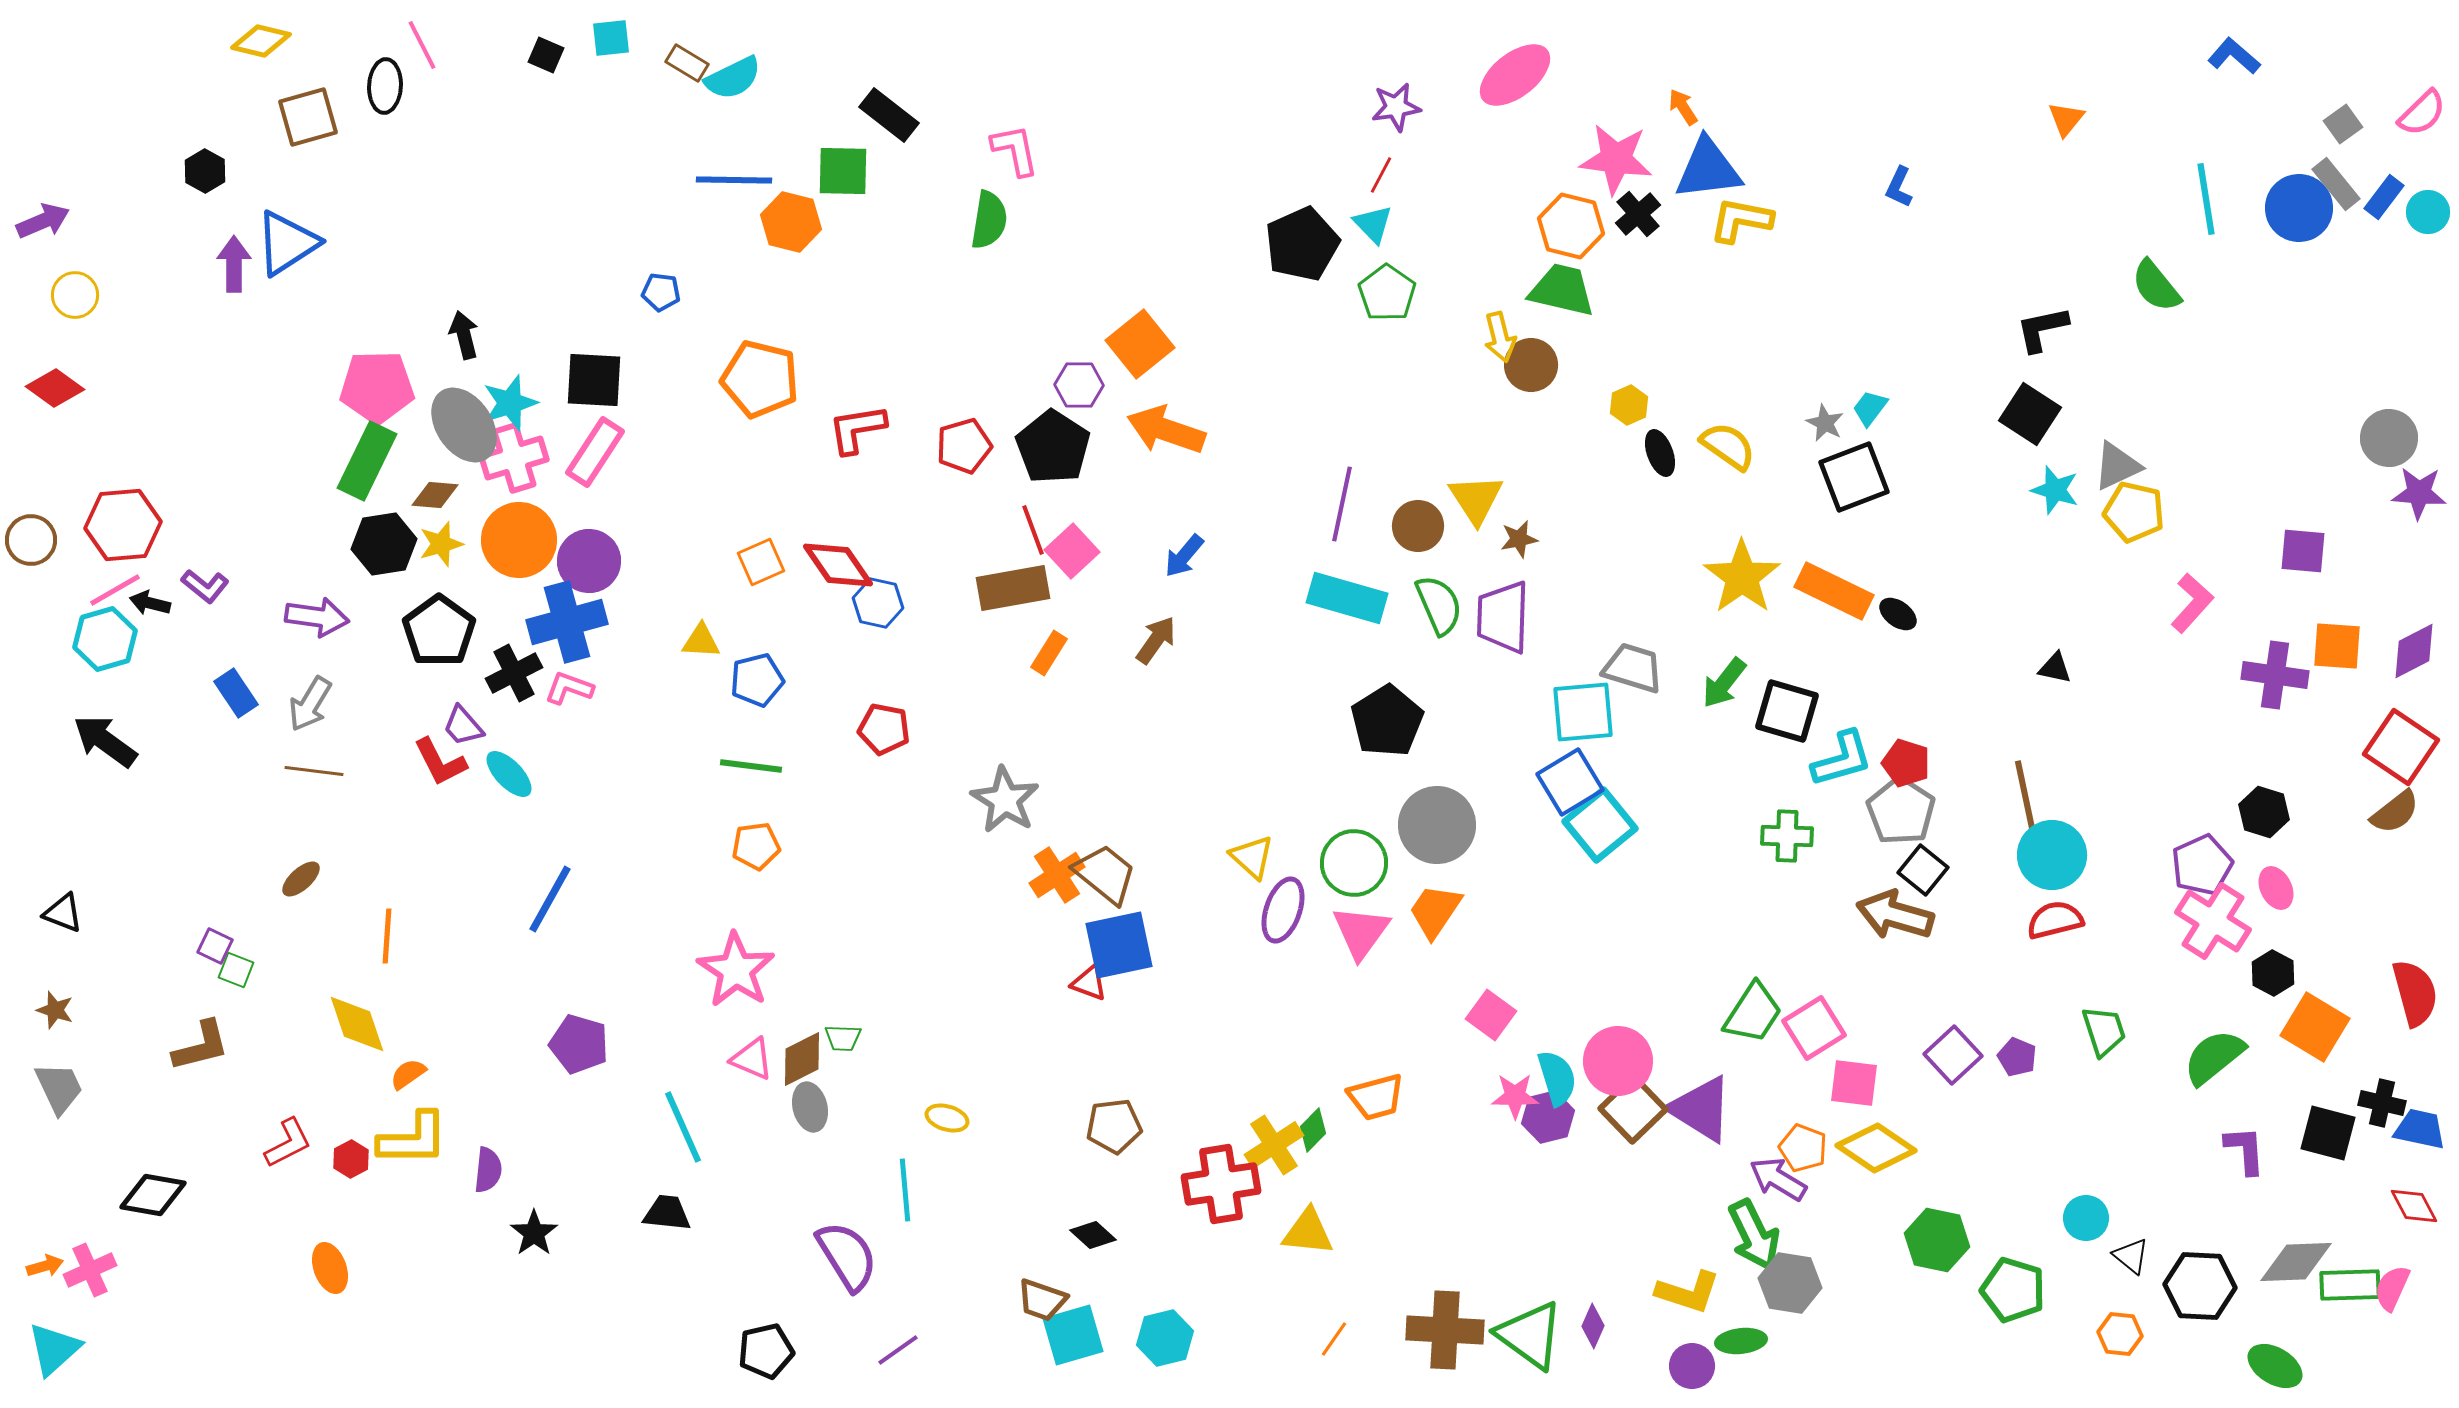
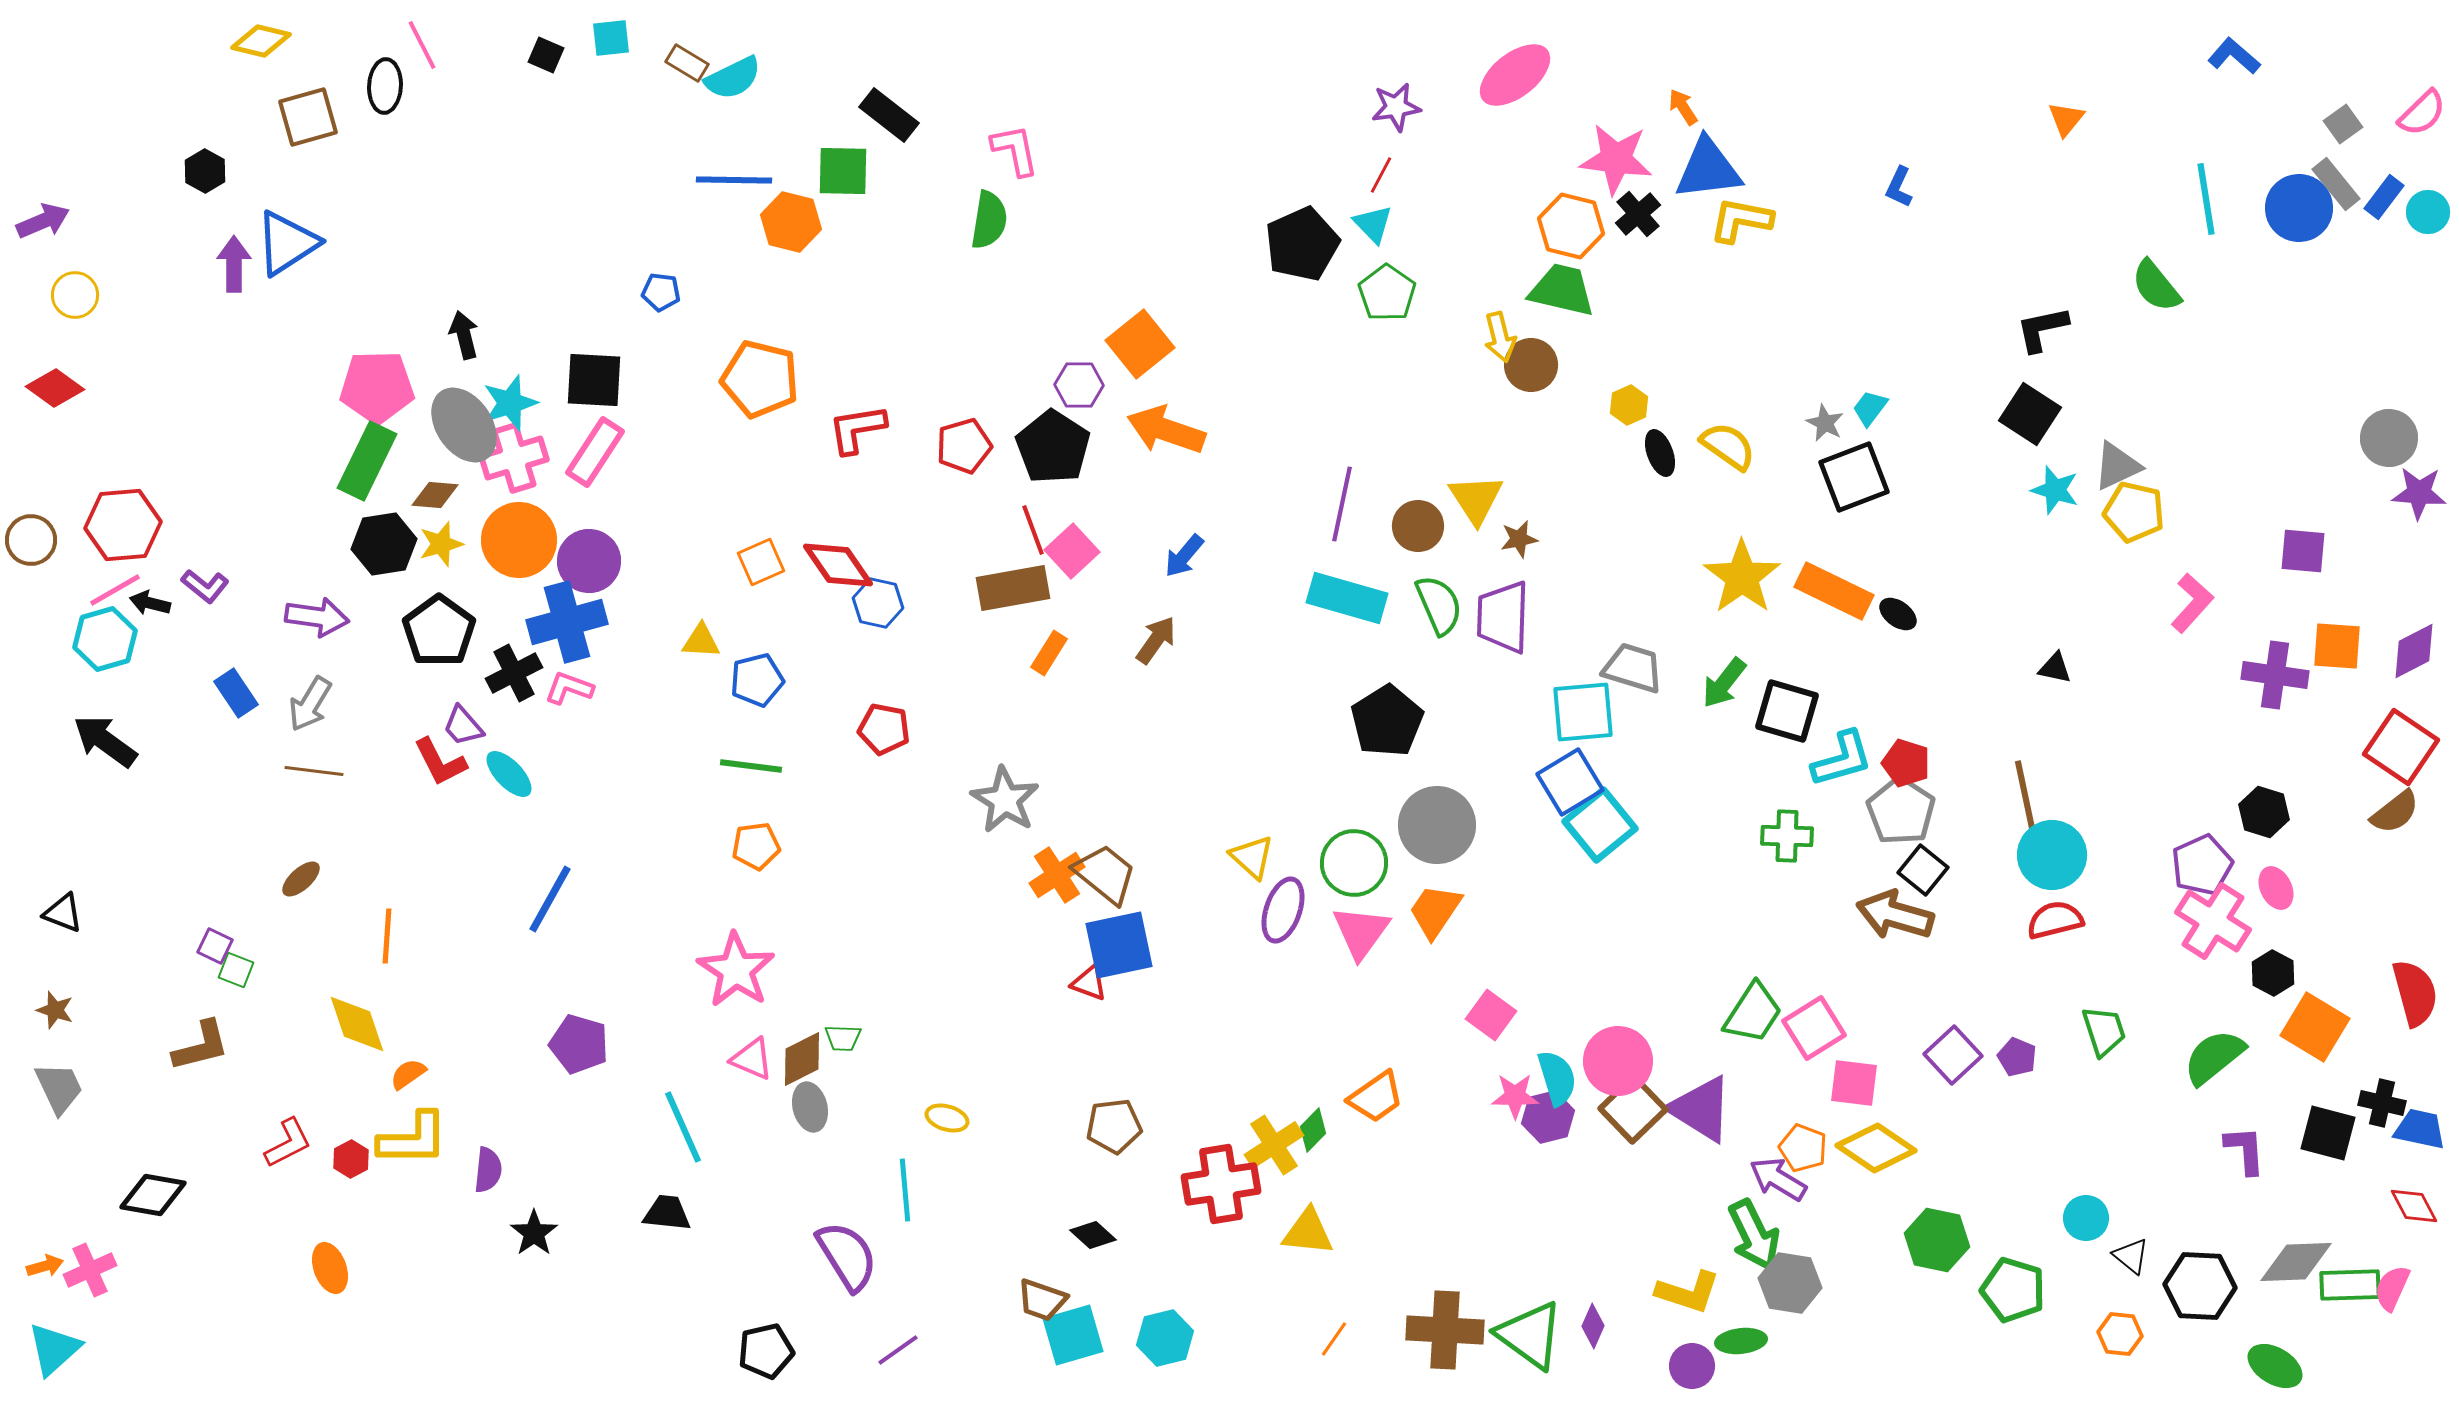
orange trapezoid at (1376, 1097): rotated 20 degrees counterclockwise
